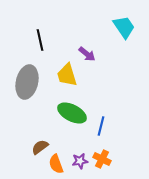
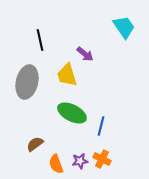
purple arrow: moved 2 px left
brown semicircle: moved 5 px left, 3 px up
